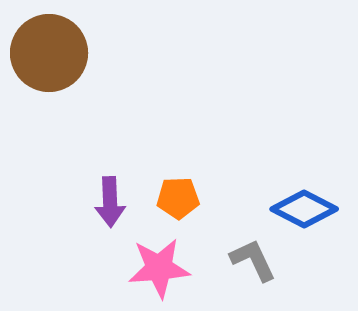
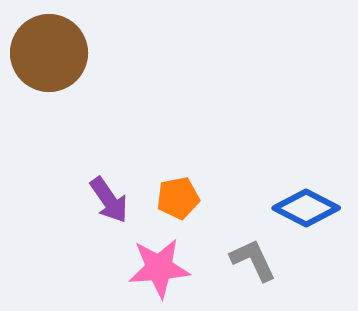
orange pentagon: rotated 9 degrees counterclockwise
purple arrow: moved 1 px left, 2 px up; rotated 33 degrees counterclockwise
blue diamond: moved 2 px right, 1 px up
